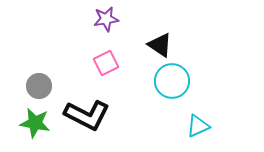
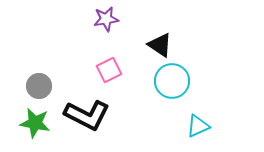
pink square: moved 3 px right, 7 px down
